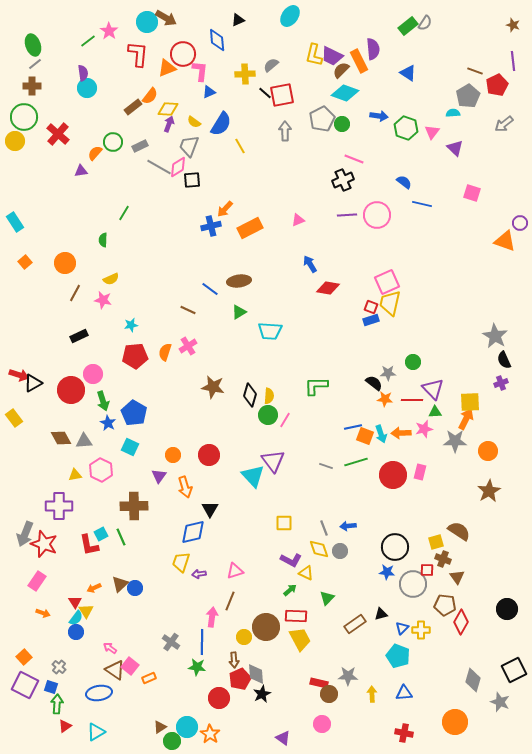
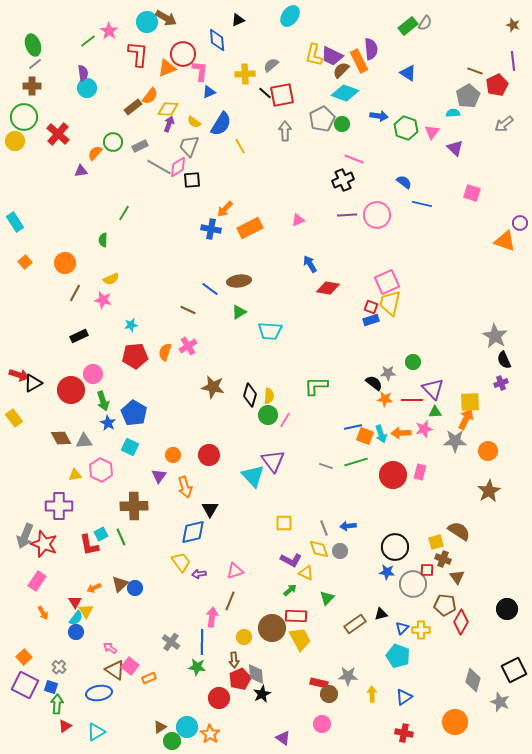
purple semicircle at (373, 49): moved 2 px left
blue cross at (211, 226): moved 3 px down; rotated 24 degrees clockwise
gray arrow at (25, 534): moved 2 px down
yellow trapezoid at (181, 562): rotated 125 degrees clockwise
orange arrow at (43, 613): rotated 40 degrees clockwise
brown circle at (266, 627): moved 6 px right, 1 px down
blue triangle at (404, 693): moved 4 px down; rotated 30 degrees counterclockwise
